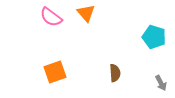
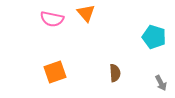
pink semicircle: moved 1 px right, 2 px down; rotated 25 degrees counterclockwise
